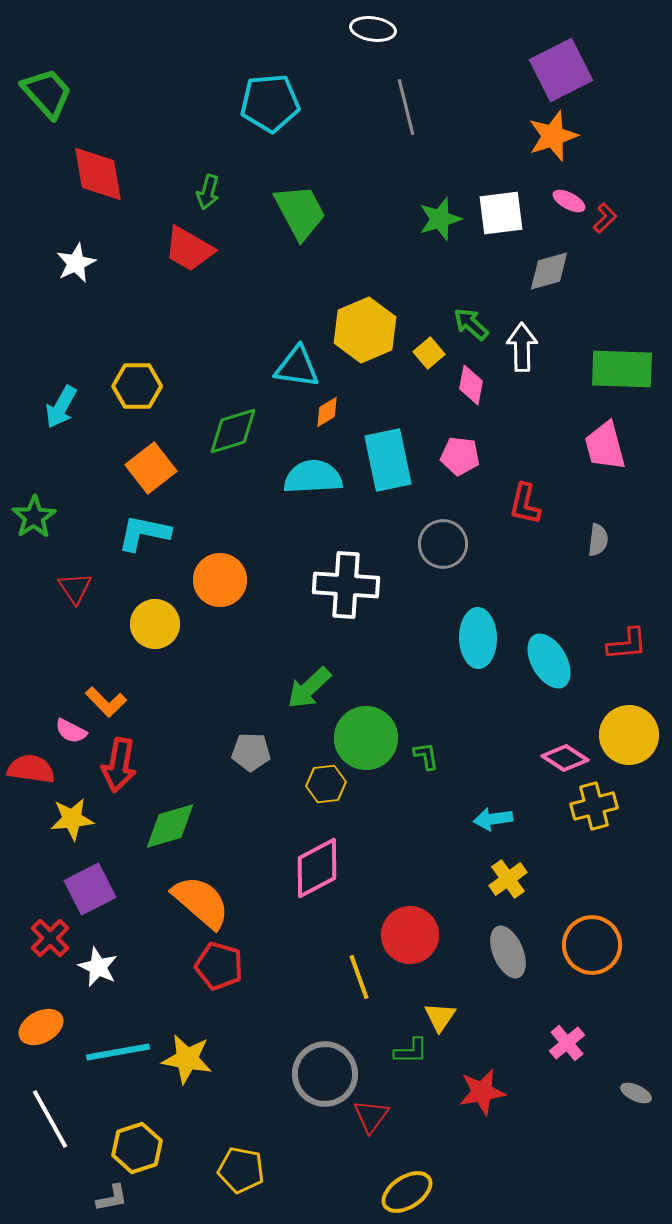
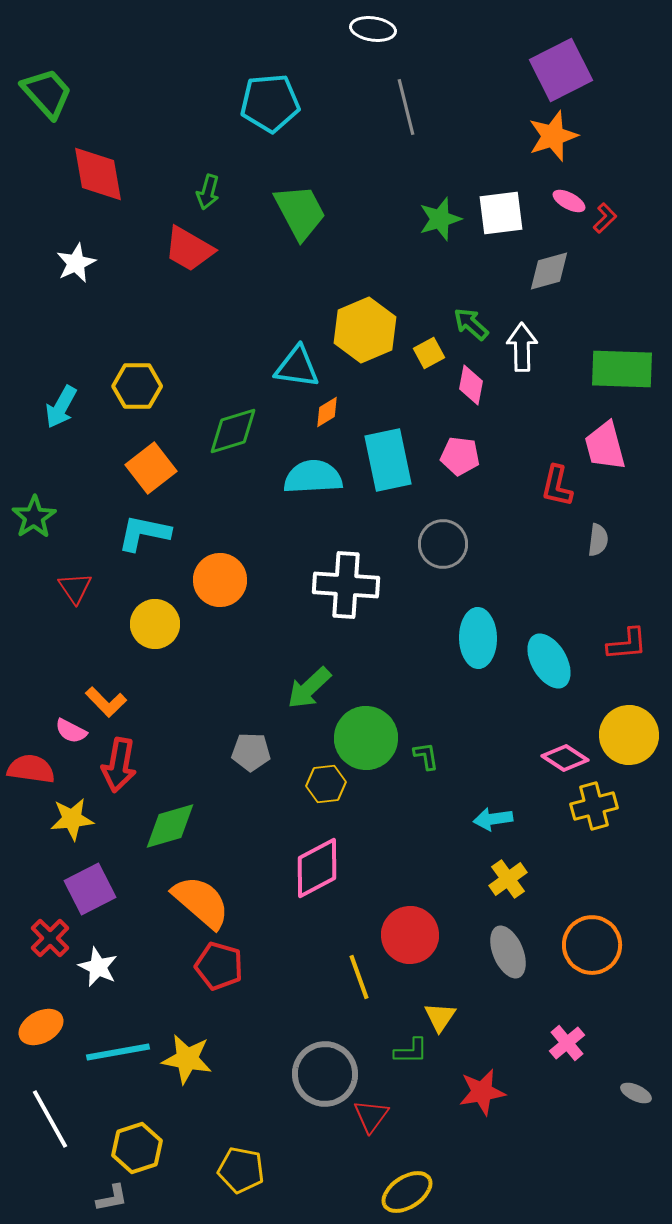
yellow square at (429, 353): rotated 12 degrees clockwise
red L-shape at (525, 504): moved 32 px right, 18 px up
